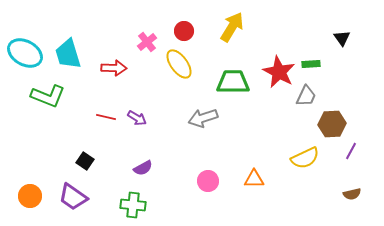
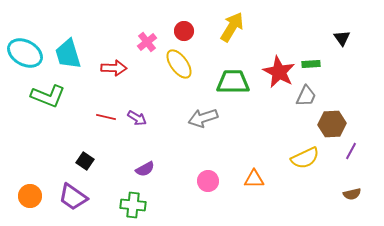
purple semicircle: moved 2 px right, 1 px down
